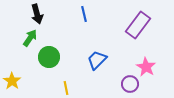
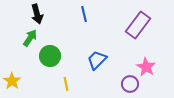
green circle: moved 1 px right, 1 px up
yellow line: moved 4 px up
